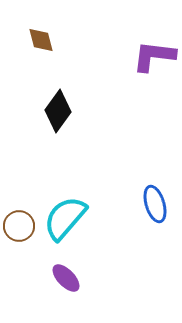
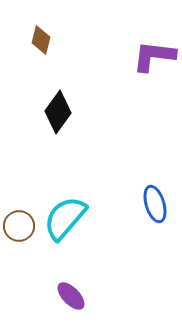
brown diamond: rotated 28 degrees clockwise
black diamond: moved 1 px down
purple ellipse: moved 5 px right, 18 px down
